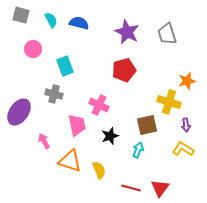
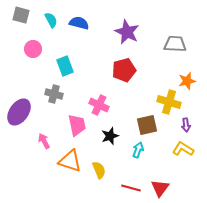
gray trapezoid: moved 8 px right, 10 px down; rotated 110 degrees clockwise
